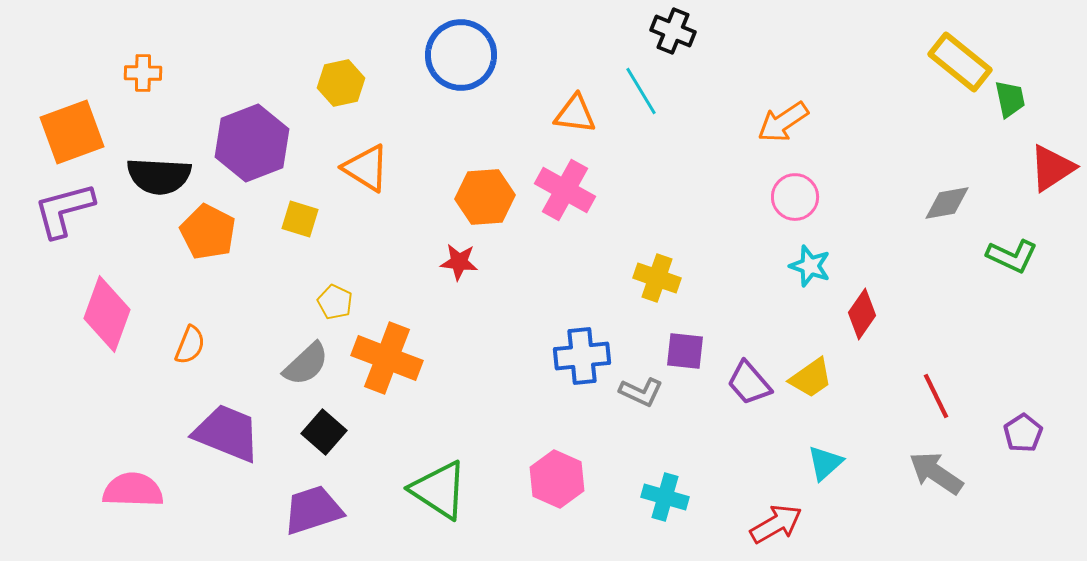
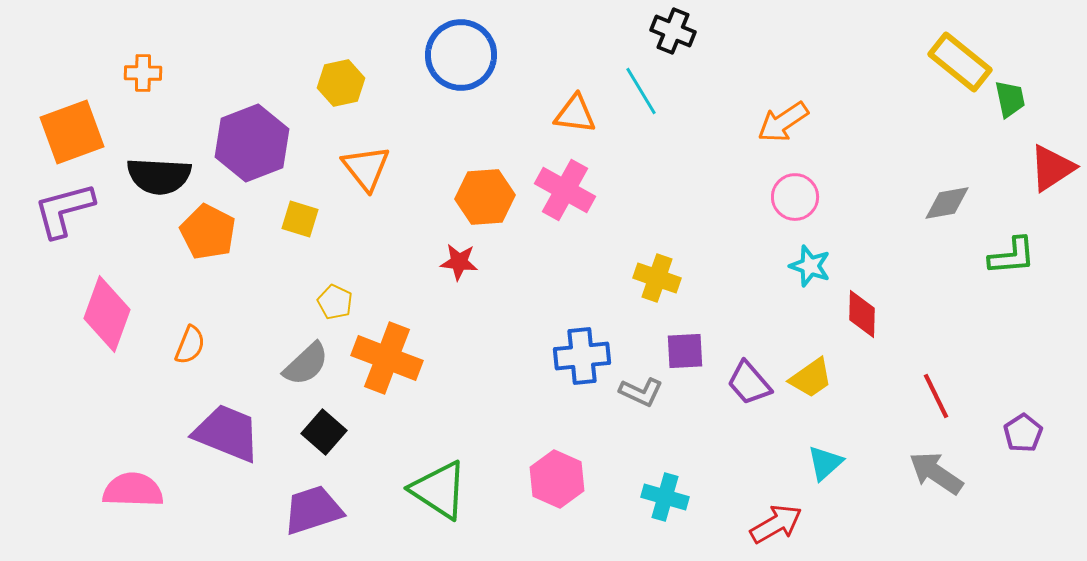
orange triangle at (366, 168): rotated 20 degrees clockwise
green L-shape at (1012, 256): rotated 30 degrees counterclockwise
red diamond at (862, 314): rotated 33 degrees counterclockwise
purple square at (685, 351): rotated 9 degrees counterclockwise
